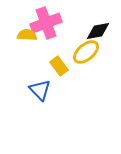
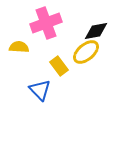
black diamond: moved 2 px left
yellow semicircle: moved 8 px left, 12 px down
